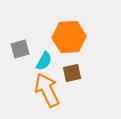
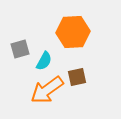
orange hexagon: moved 4 px right, 5 px up
brown square: moved 5 px right, 4 px down
orange arrow: rotated 100 degrees counterclockwise
